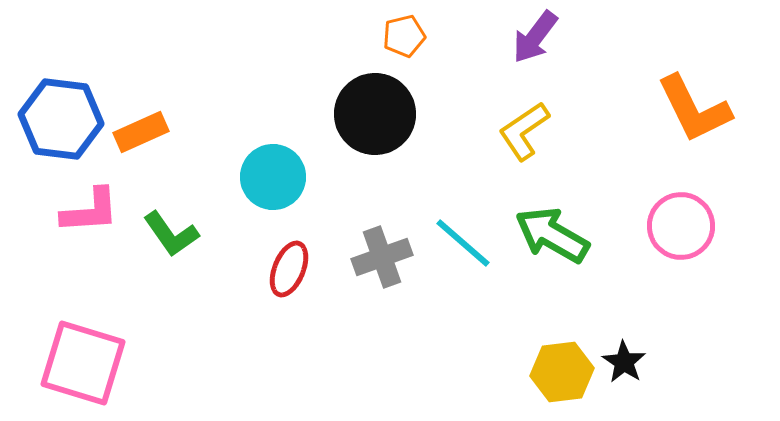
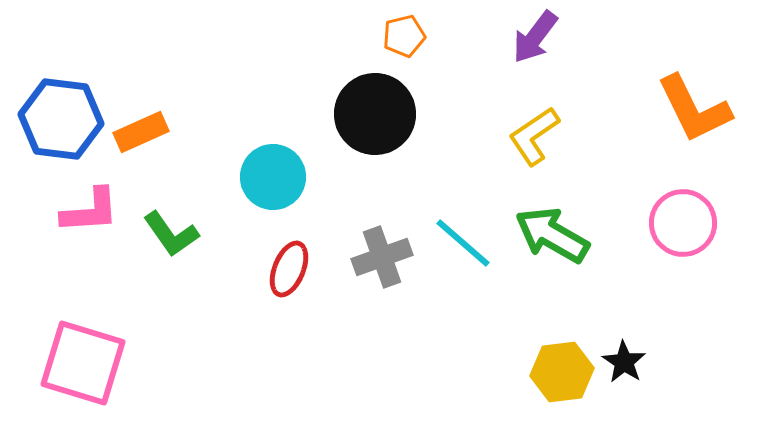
yellow L-shape: moved 10 px right, 5 px down
pink circle: moved 2 px right, 3 px up
